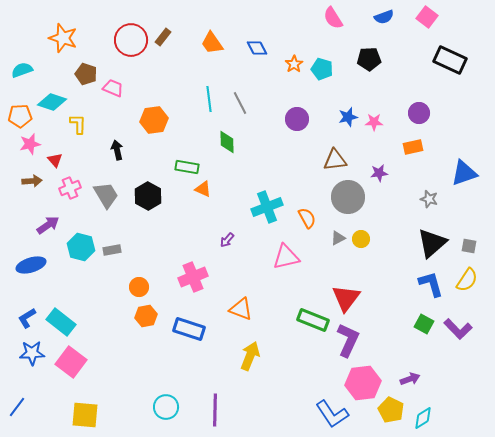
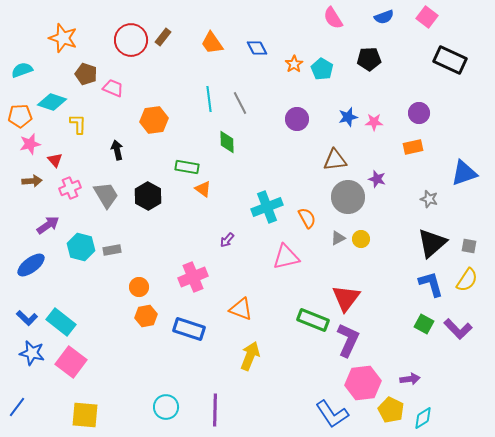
cyan pentagon at (322, 69): rotated 15 degrees clockwise
purple star at (379, 173): moved 2 px left, 6 px down; rotated 24 degrees clockwise
orange triangle at (203, 189): rotated 12 degrees clockwise
blue ellipse at (31, 265): rotated 20 degrees counterclockwise
blue L-shape at (27, 318): rotated 105 degrees counterclockwise
blue star at (32, 353): rotated 15 degrees clockwise
purple arrow at (410, 379): rotated 12 degrees clockwise
